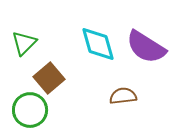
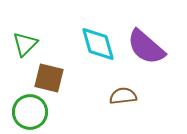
green triangle: moved 1 px right, 1 px down
purple semicircle: rotated 9 degrees clockwise
brown square: rotated 36 degrees counterclockwise
green circle: moved 2 px down
